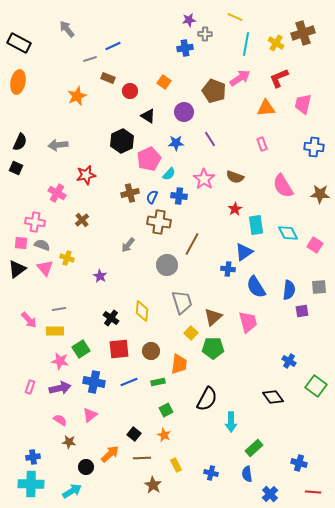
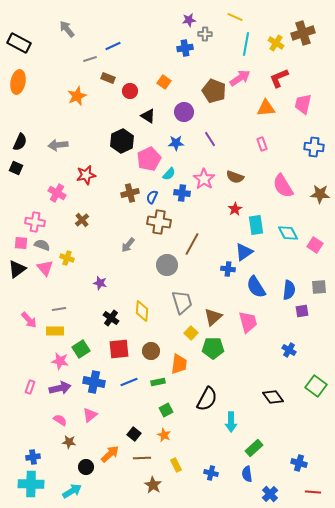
blue cross at (179, 196): moved 3 px right, 3 px up
purple star at (100, 276): moved 7 px down; rotated 16 degrees counterclockwise
blue cross at (289, 361): moved 11 px up
